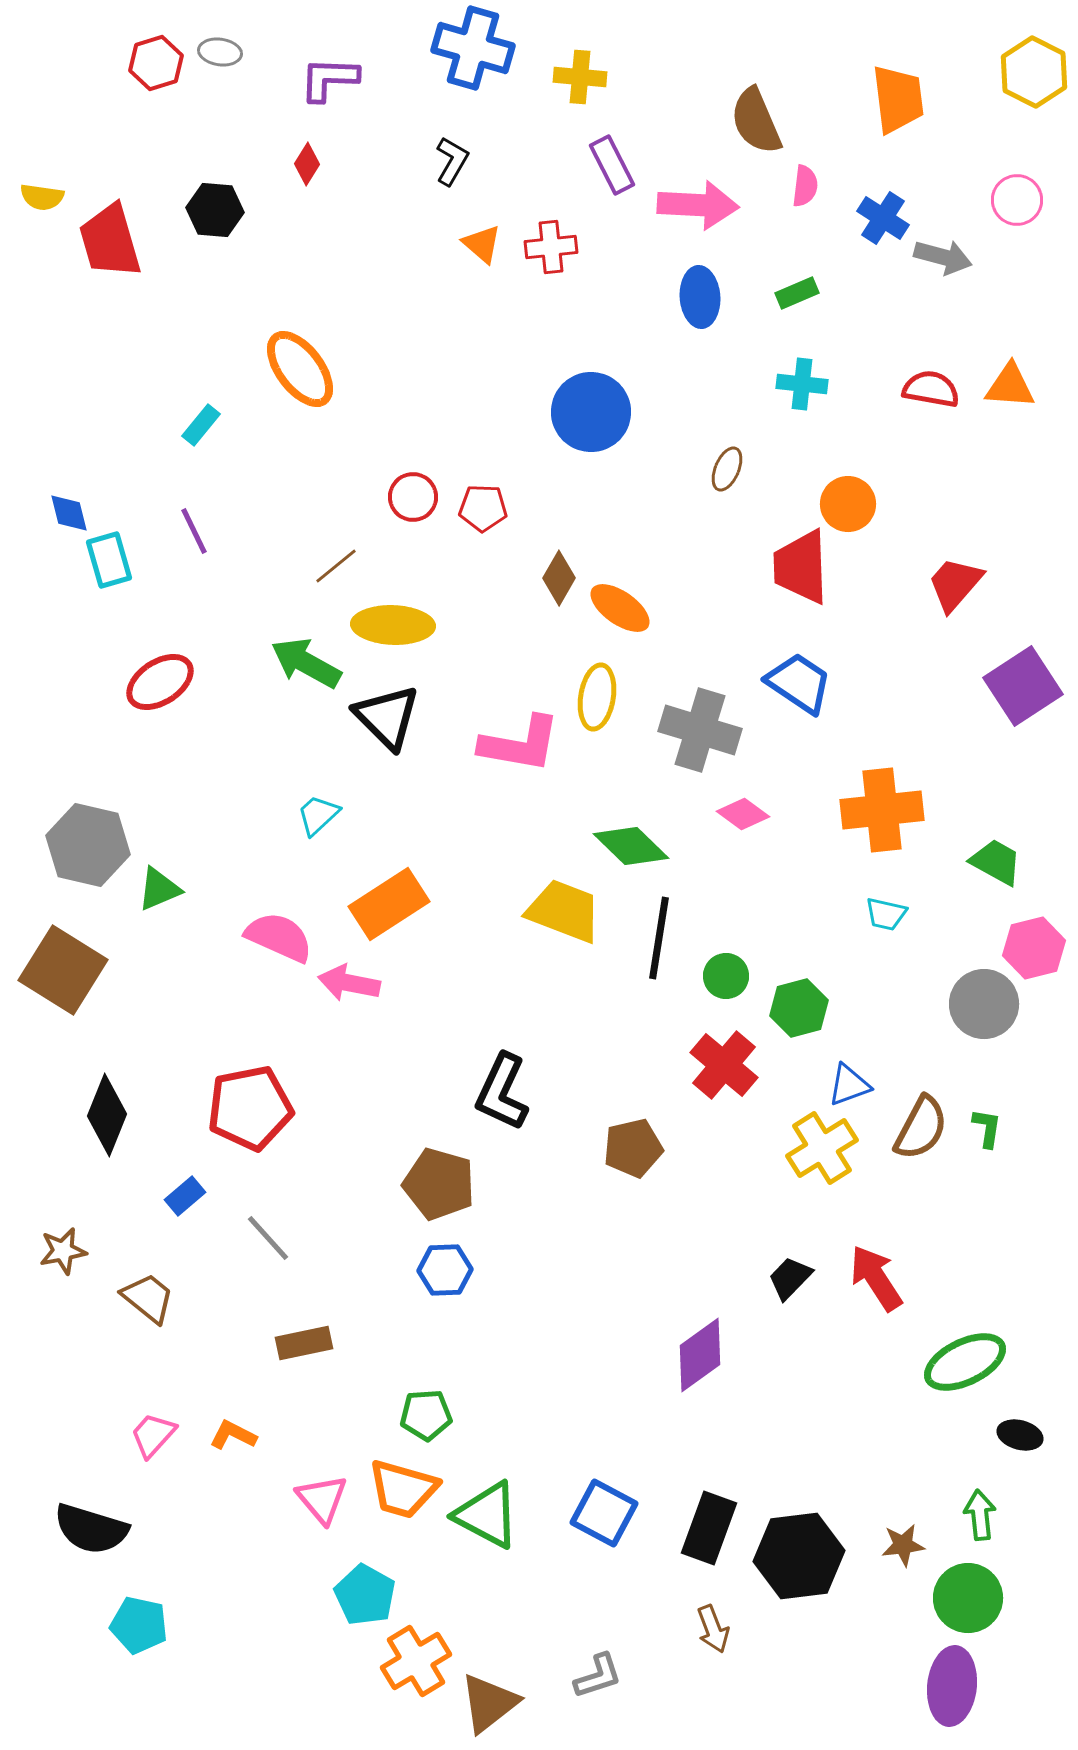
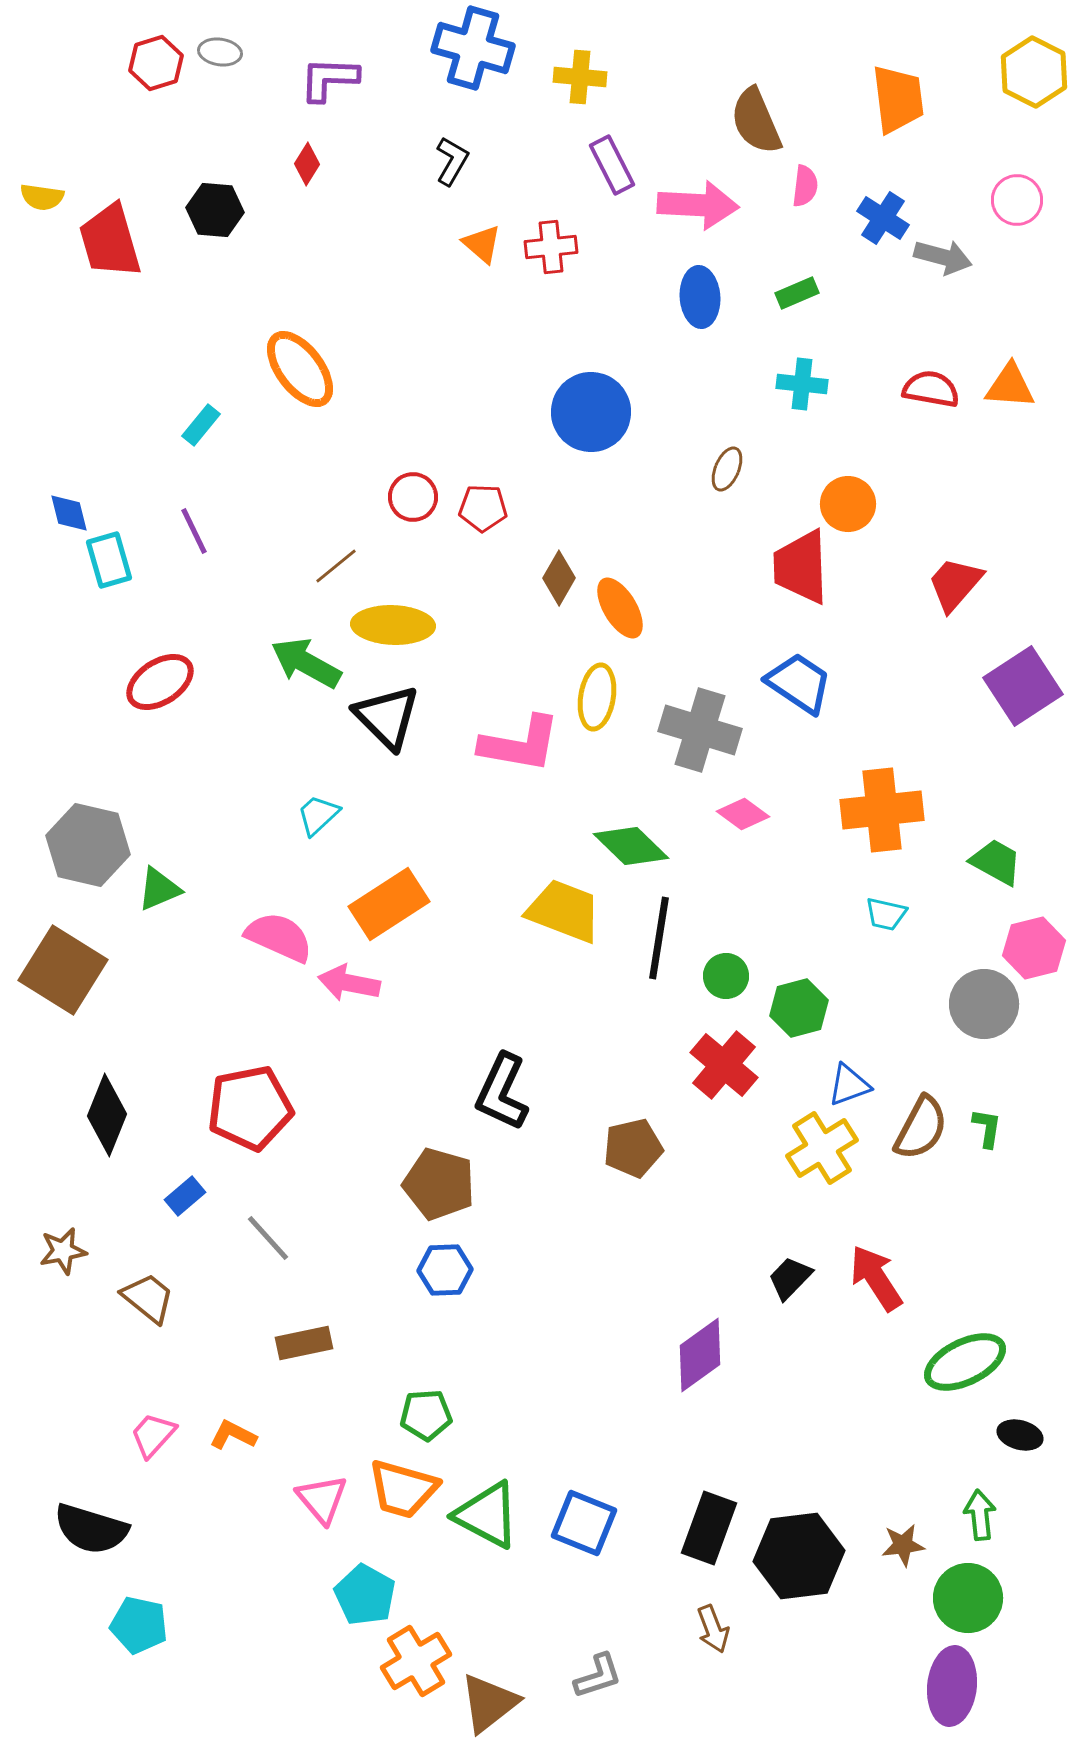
orange ellipse at (620, 608): rotated 24 degrees clockwise
blue square at (604, 1513): moved 20 px left, 10 px down; rotated 6 degrees counterclockwise
